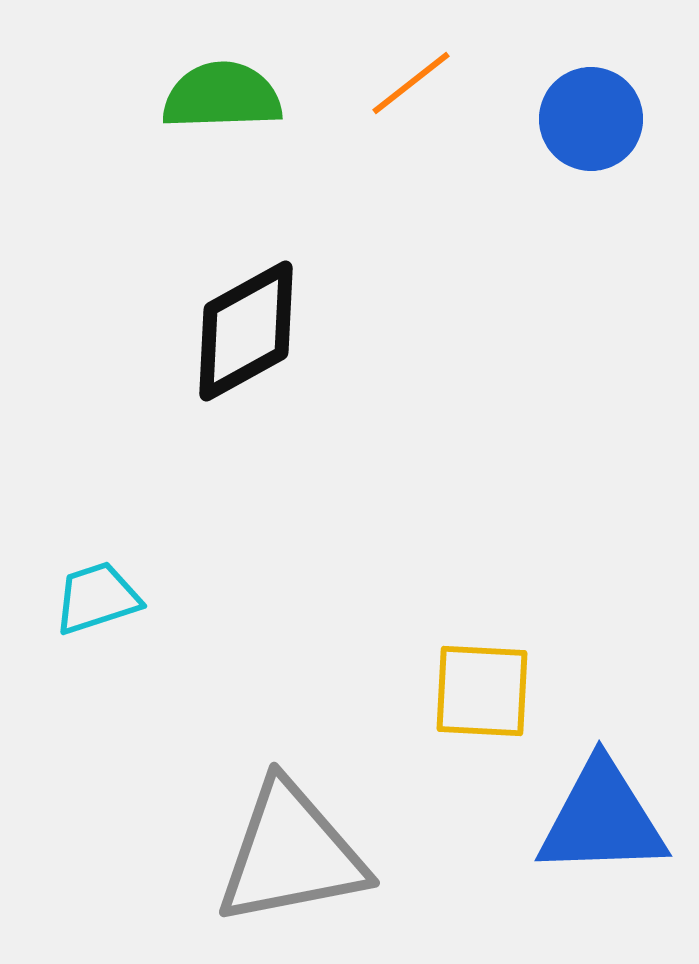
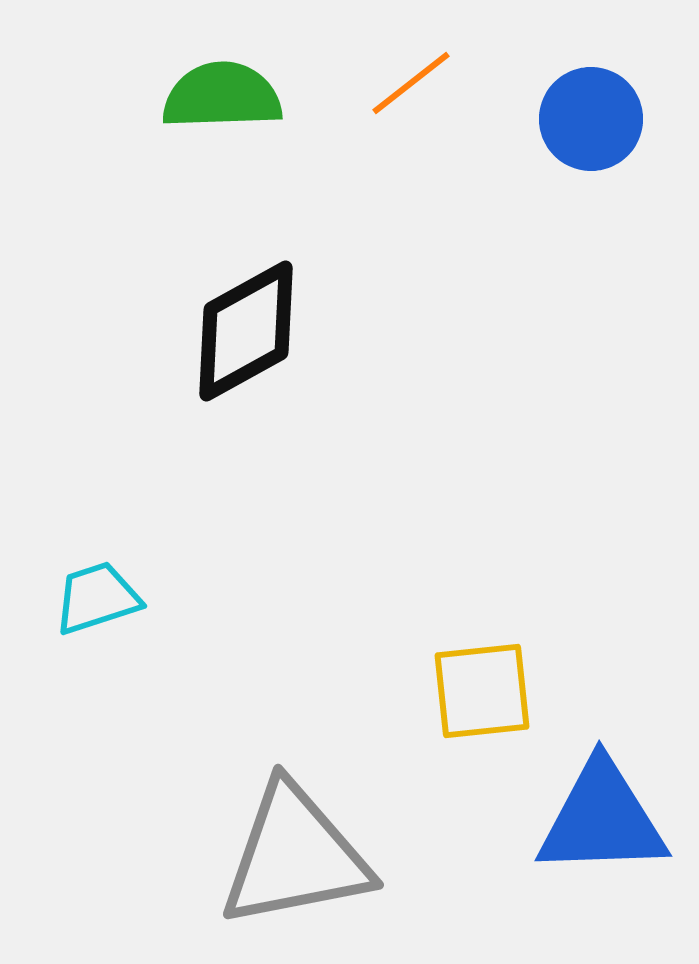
yellow square: rotated 9 degrees counterclockwise
gray triangle: moved 4 px right, 2 px down
